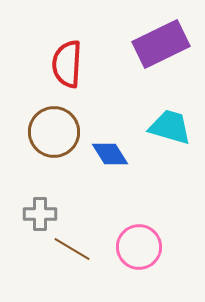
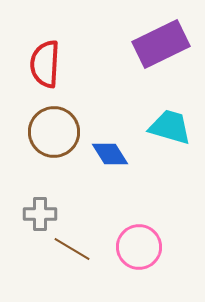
red semicircle: moved 22 px left
